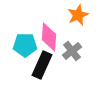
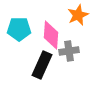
pink diamond: moved 2 px right, 2 px up
cyan pentagon: moved 6 px left, 16 px up
gray cross: moved 3 px left; rotated 30 degrees clockwise
